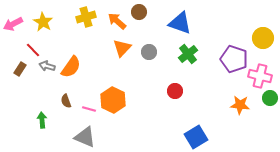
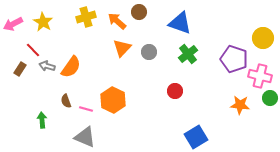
pink line: moved 3 px left
